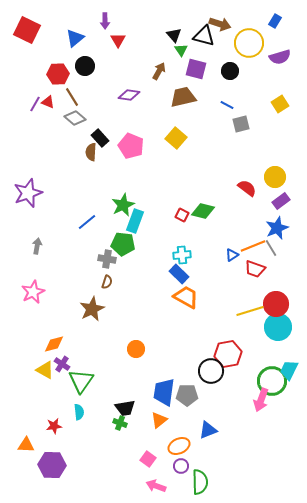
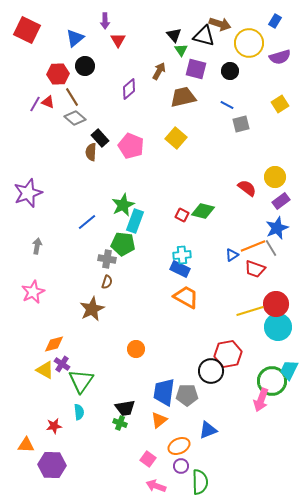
purple diamond at (129, 95): moved 6 px up; rotated 50 degrees counterclockwise
blue rectangle at (179, 274): moved 1 px right, 5 px up; rotated 18 degrees counterclockwise
